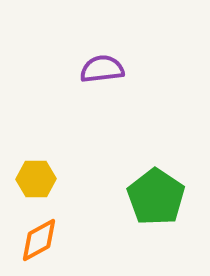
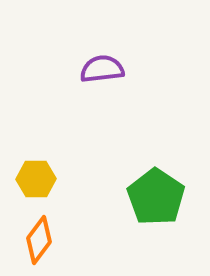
orange diamond: rotated 24 degrees counterclockwise
